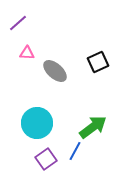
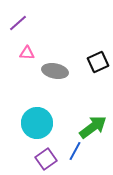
gray ellipse: rotated 30 degrees counterclockwise
